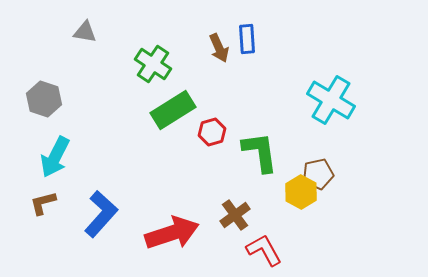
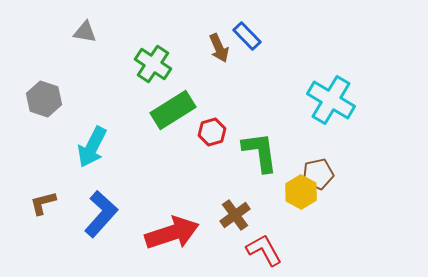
blue rectangle: moved 3 px up; rotated 40 degrees counterclockwise
cyan arrow: moved 37 px right, 10 px up
